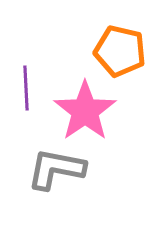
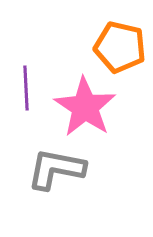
orange pentagon: moved 4 px up
pink star: moved 4 px up; rotated 4 degrees counterclockwise
